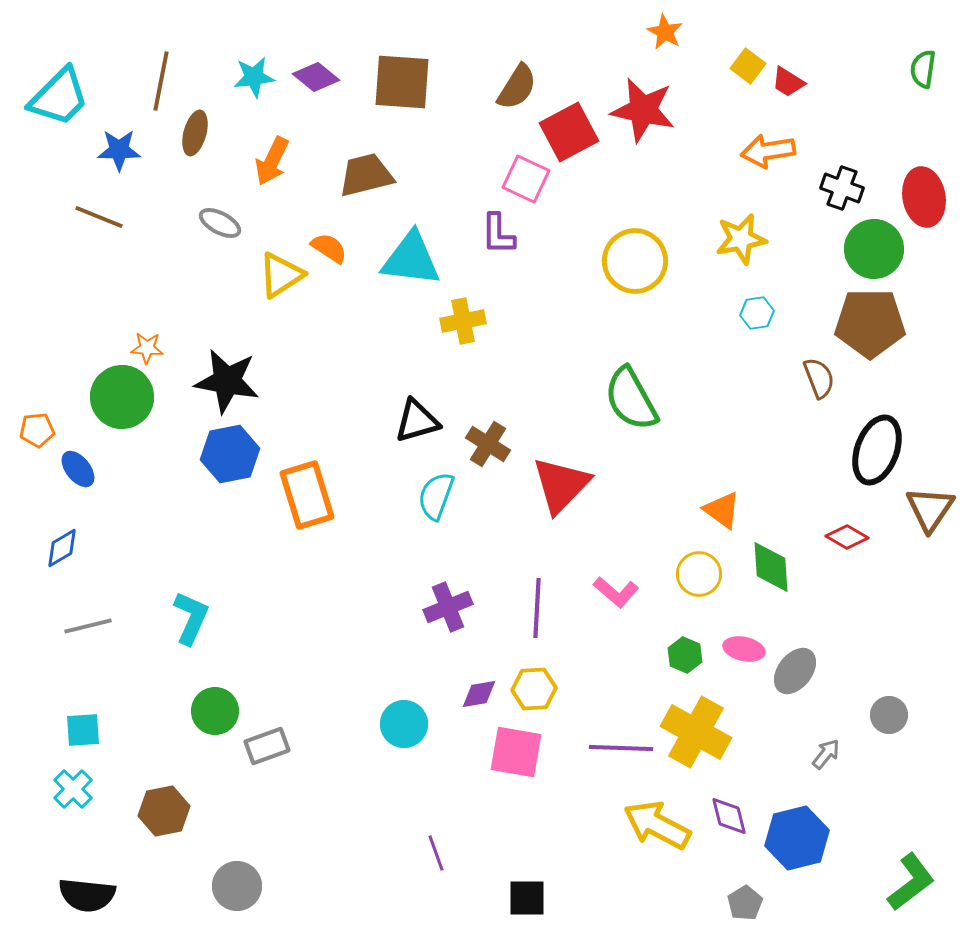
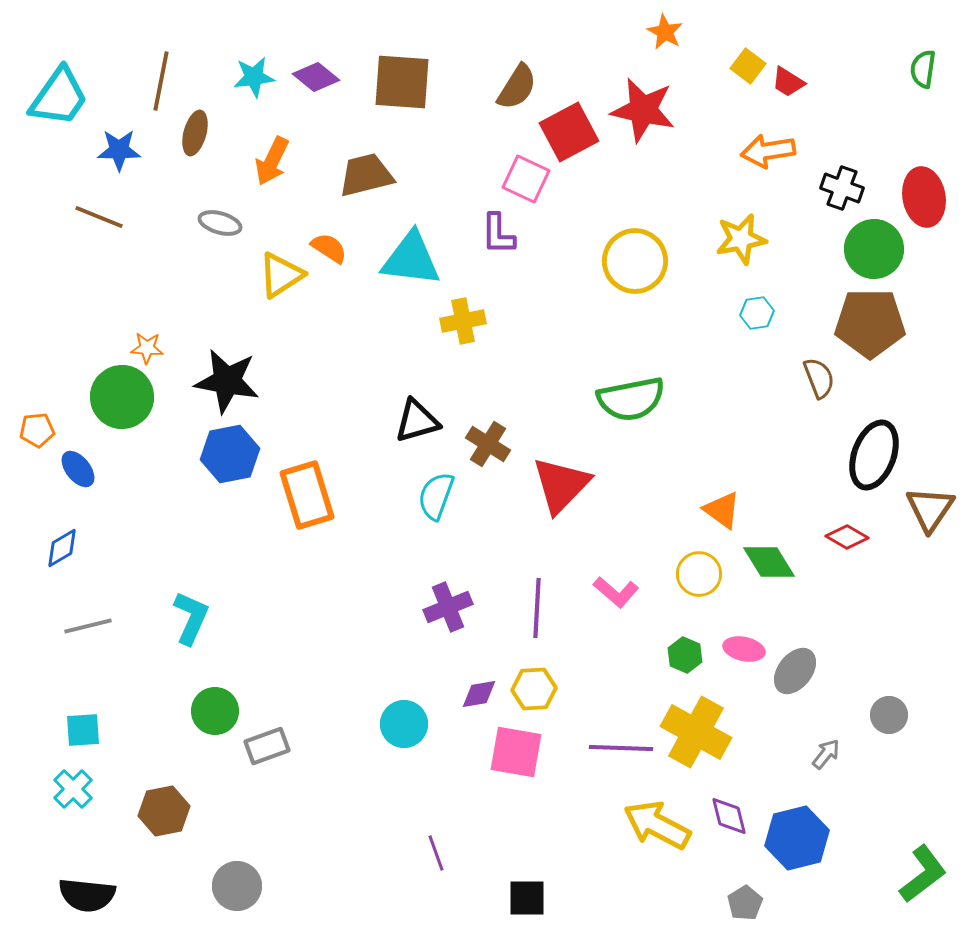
cyan trapezoid at (59, 97): rotated 10 degrees counterclockwise
gray ellipse at (220, 223): rotated 12 degrees counterclockwise
green semicircle at (631, 399): rotated 72 degrees counterclockwise
black ellipse at (877, 450): moved 3 px left, 5 px down
green diamond at (771, 567): moved 2 px left, 5 px up; rotated 28 degrees counterclockwise
green L-shape at (911, 882): moved 12 px right, 8 px up
